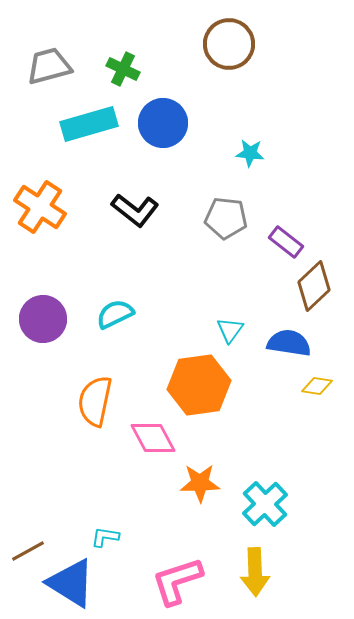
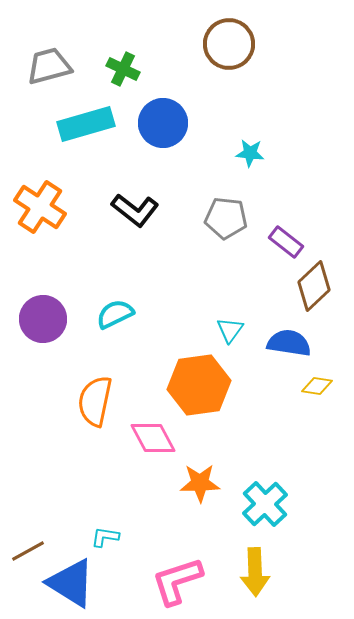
cyan rectangle: moved 3 px left
